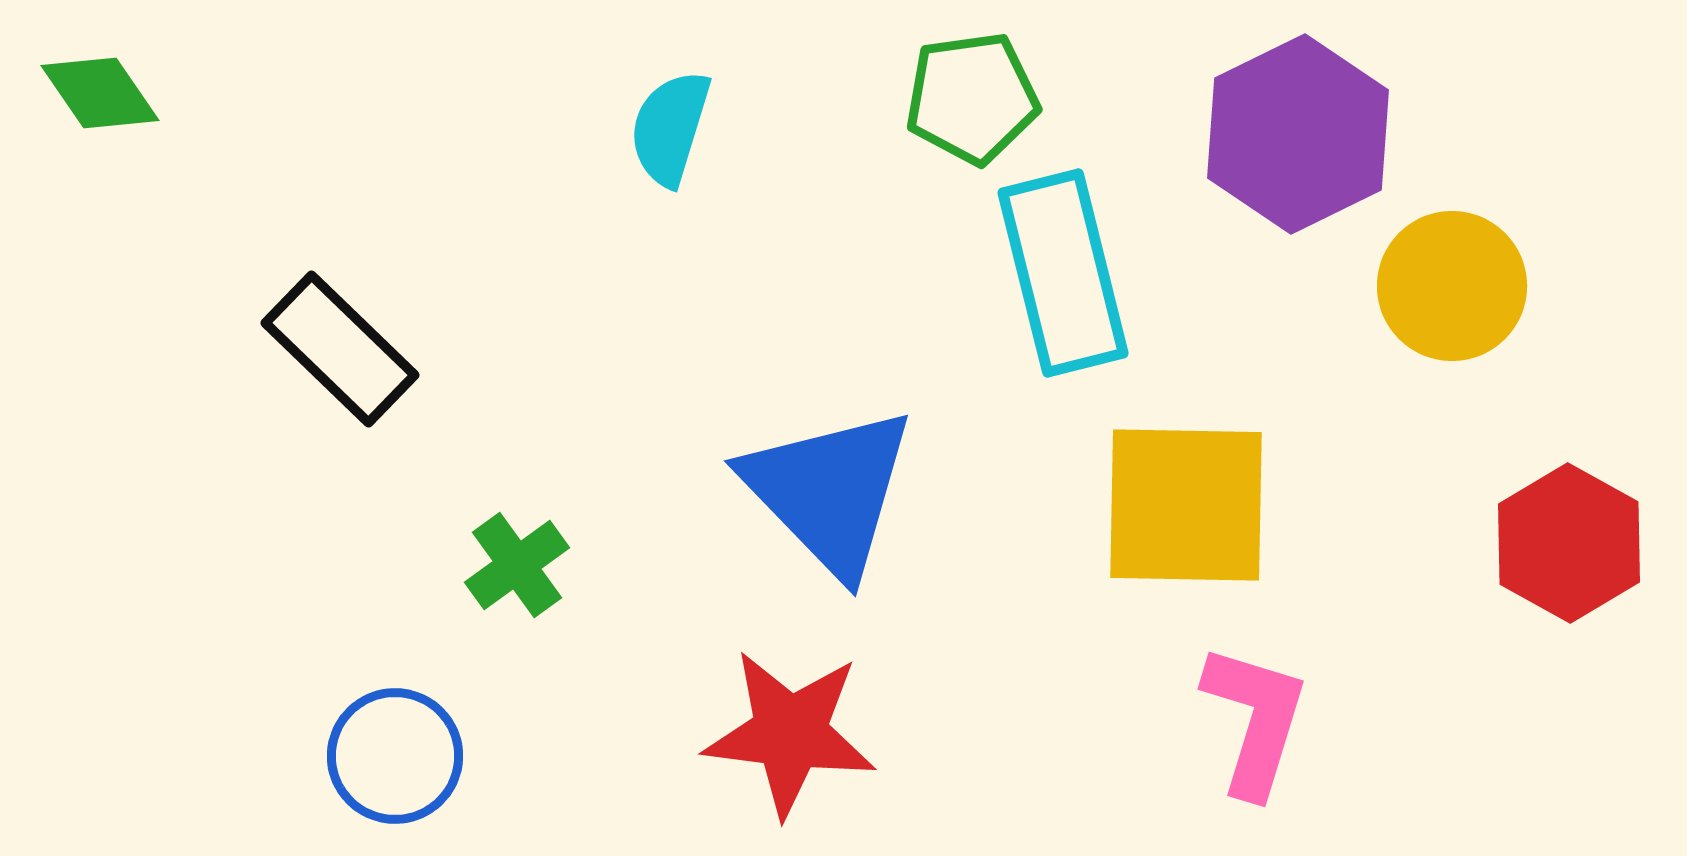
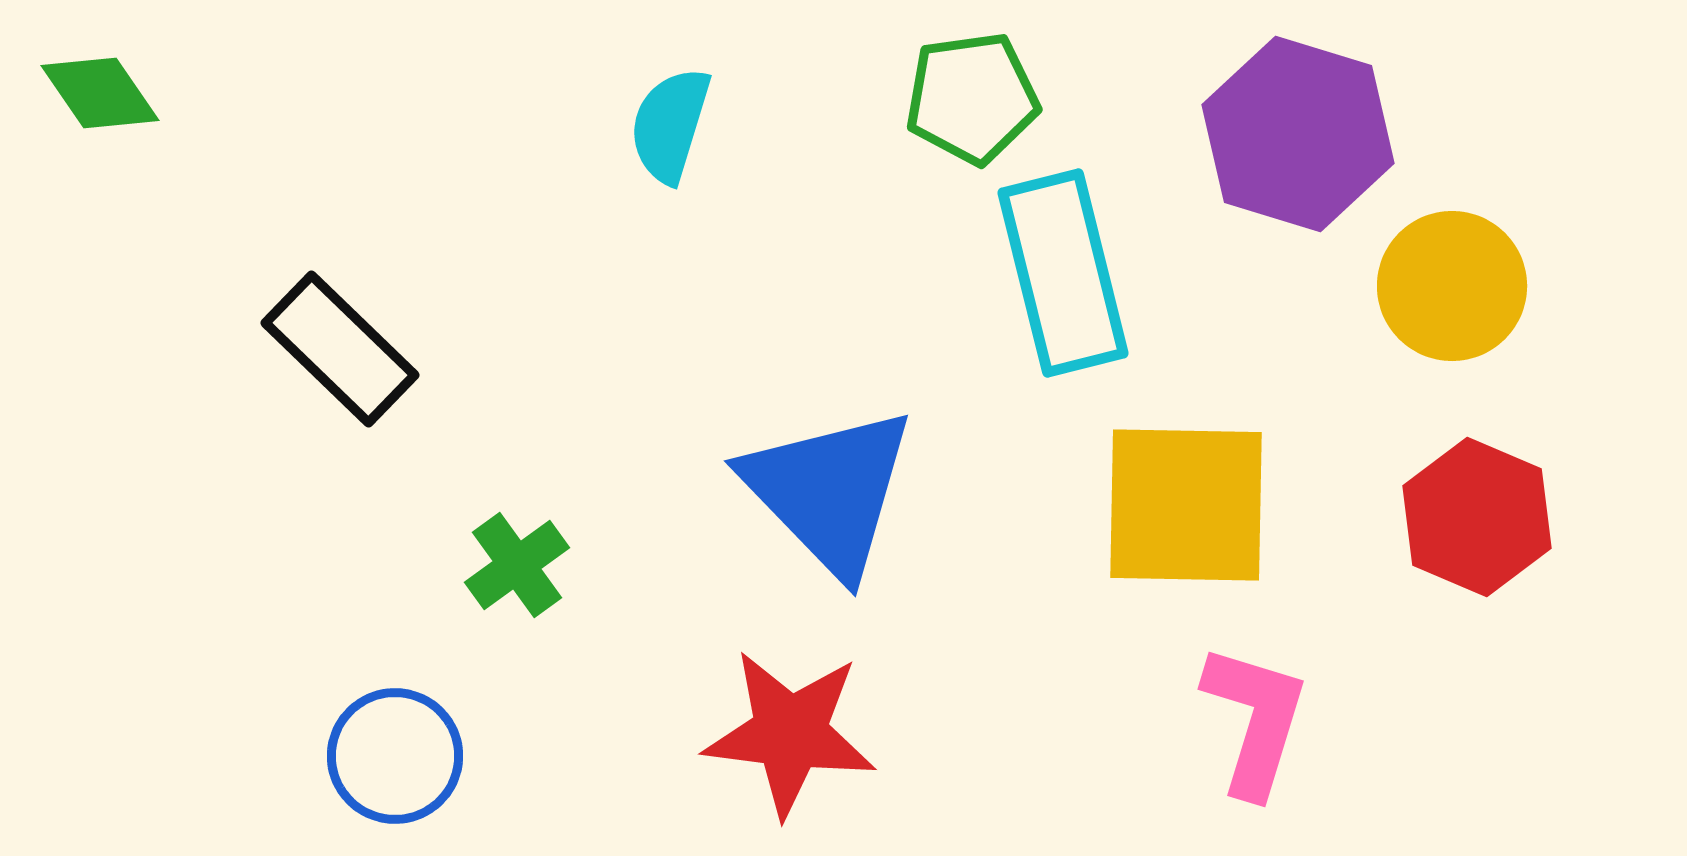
cyan semicircle: moved 3 px up
purple hexagon: rotated 17 degrees counterclockwise
red hexagon: moved 92 px left, 26 px up; rotated 6 degrees counterclockwise
